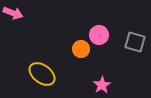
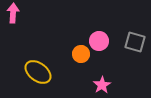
pink arrow: rotated 108 degrees counterclockwise
pink circle: moved 6 px down
orange circle: moved 5 px down
yellow ellipse: moved 4 px left, 2 px up
